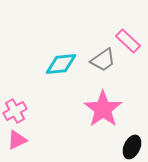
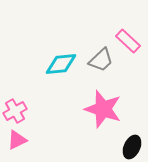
gray trapezoid: moved 2 px left; rotated 8 degrees counterclockwise
pink star: rotated 18 degrees counterclockwise
